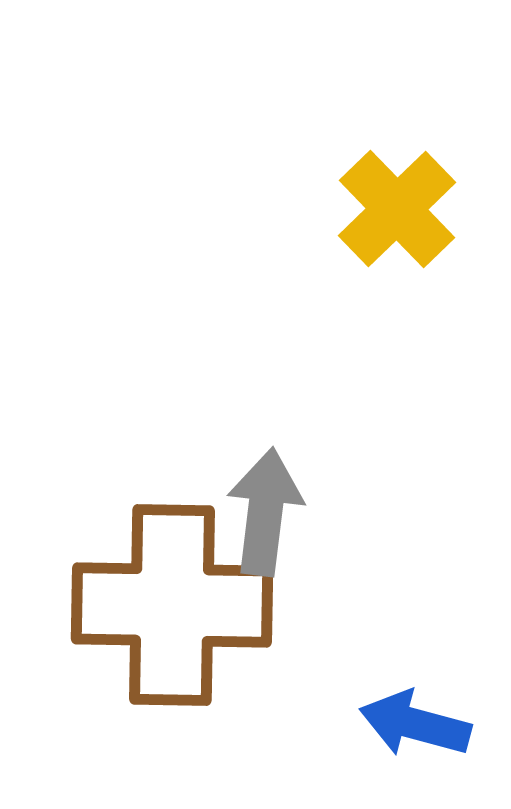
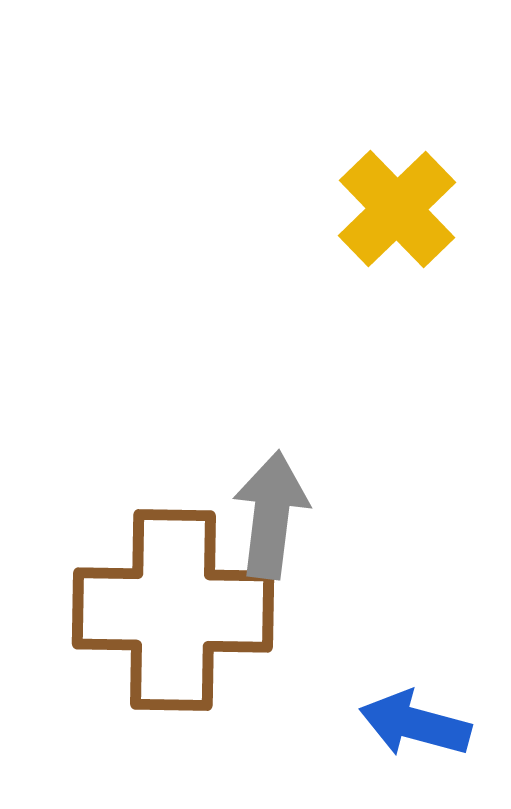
gray arrow: moved 6 px right, 3 px down
brown cross: moved 1 px right, 5 px down
